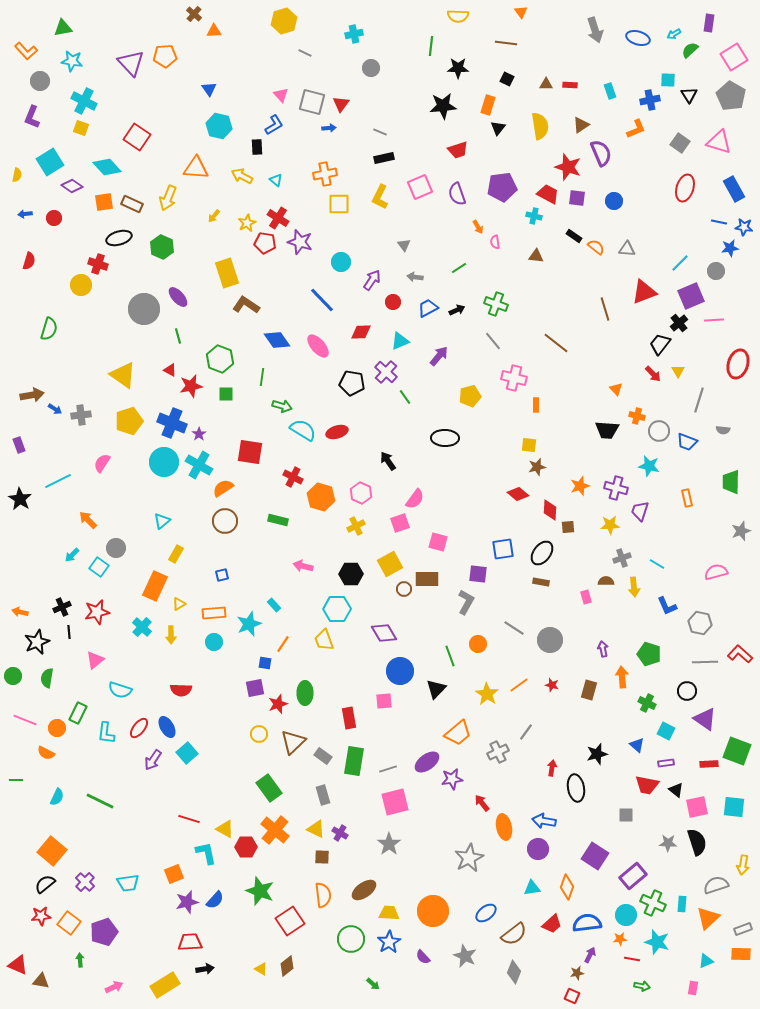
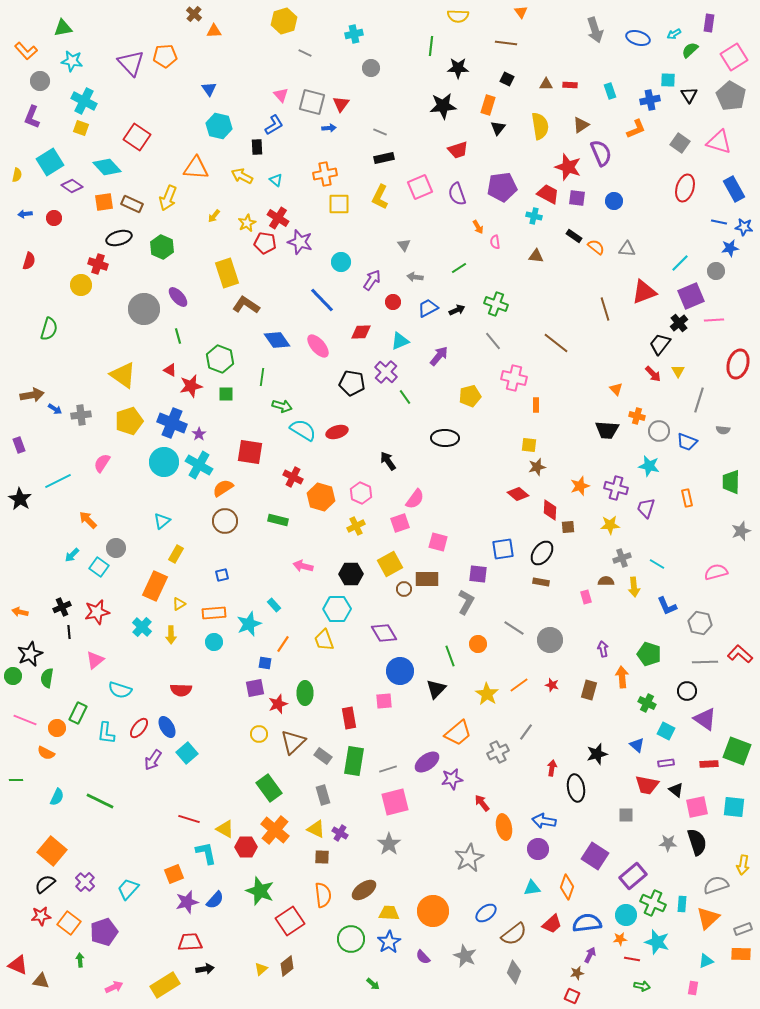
purple trapezoid at (640, 511): moved 6 px right, 3 px up
black star at (37, 642): moved 7 px left, 12 px down
cyan trapezoid at (128, 883): moved 6 px down; rotated 140 degrees clockwise
yellow triangle at (261, 969): rotated 48 degrees clockwise
